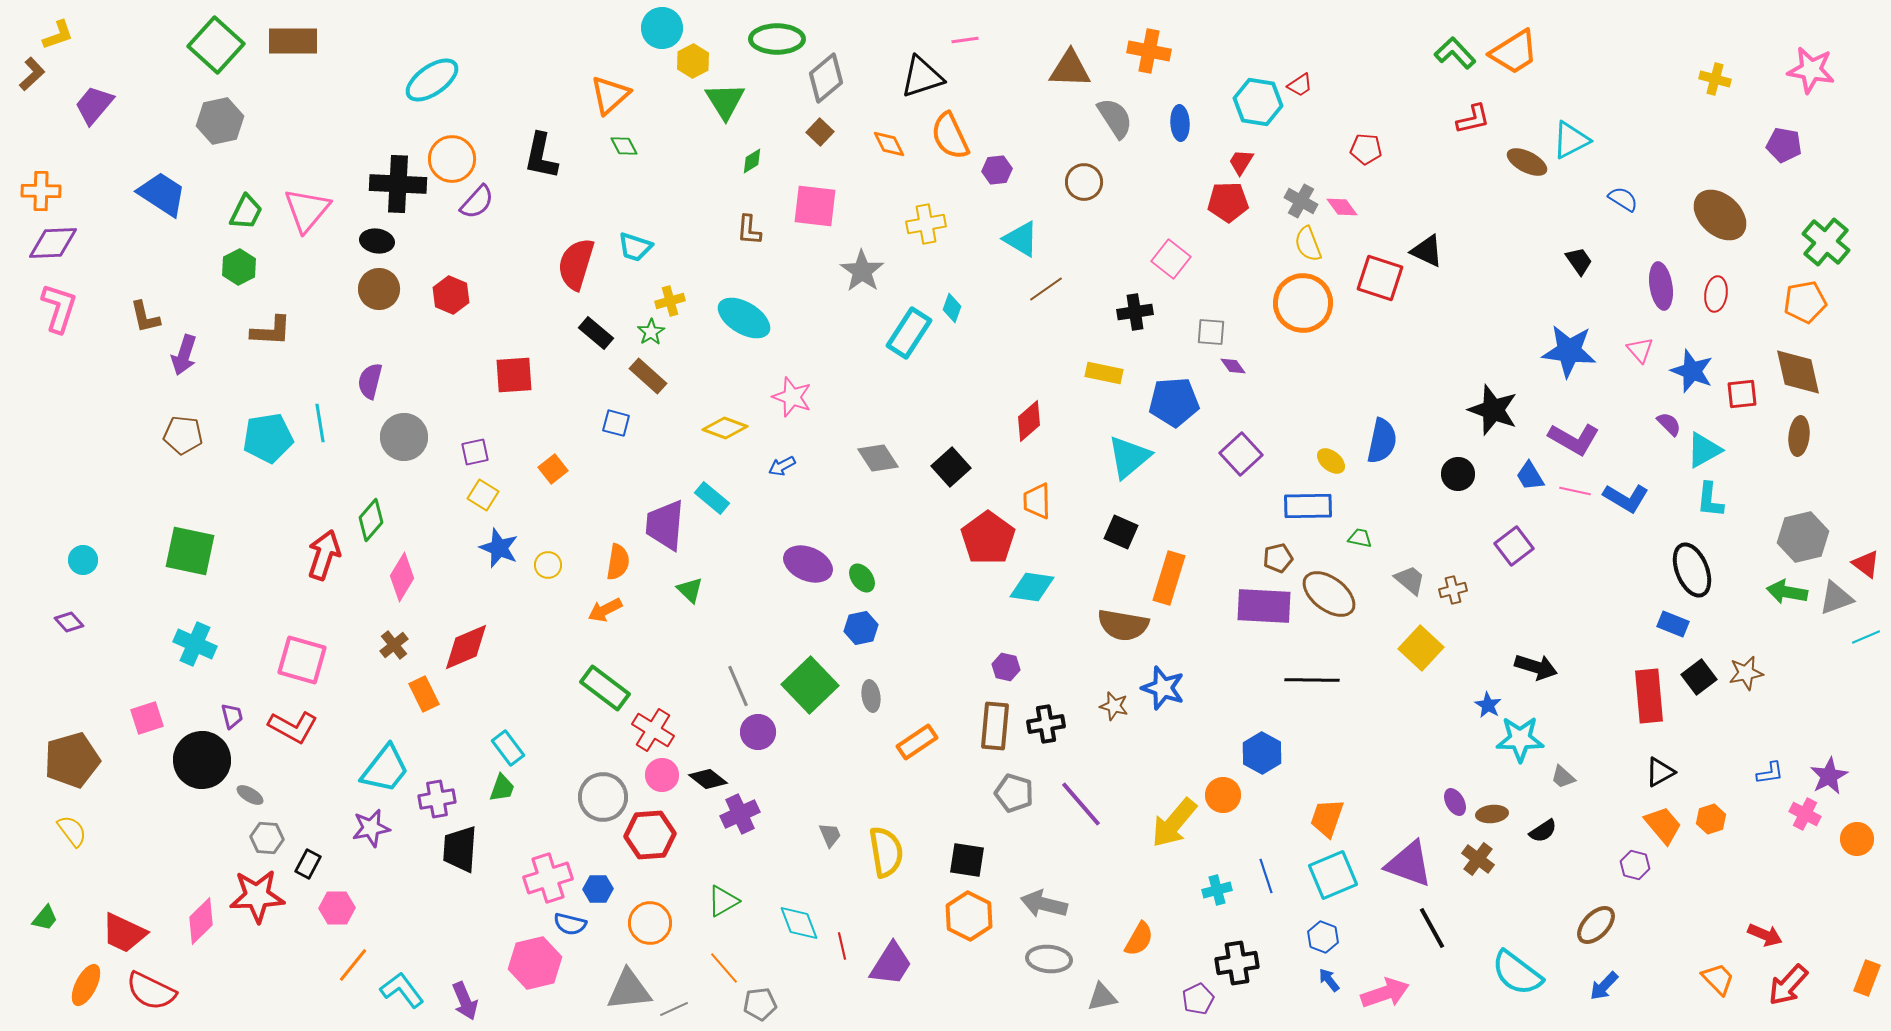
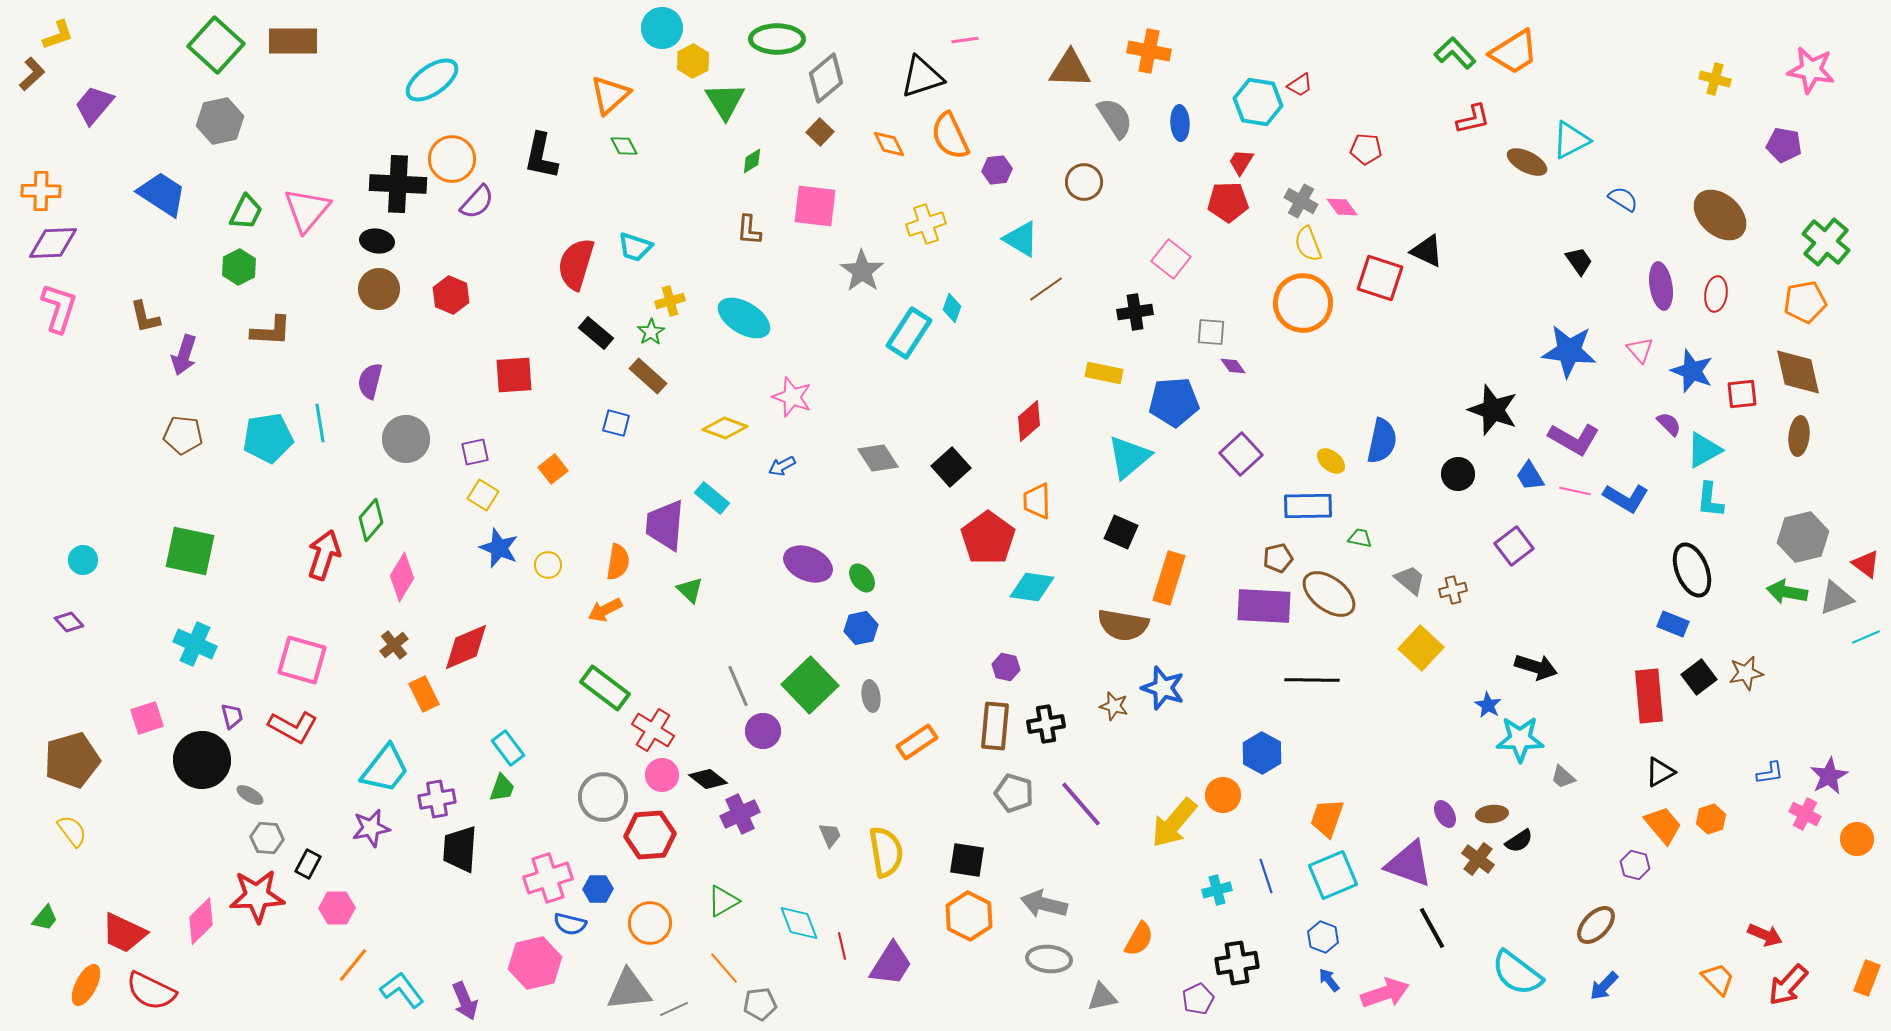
yellow cross at (926, 224): rotated 9 degrees counterclockwise
gray circle at (404, 437): moved 2 px right, 2 px down
purple circle at (758, 732): moved 5 px right, 1 px up
purple ellipse at (1455, 802): moved 10 px left, 12 px down
black semicircle at (1543, 831): moved 24 px left, 10 px down
